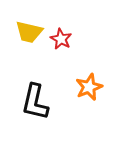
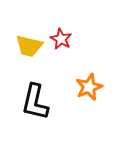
yellow trapezoid: moved 14 px down
